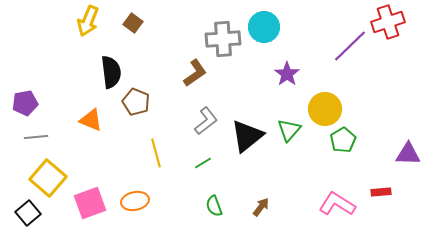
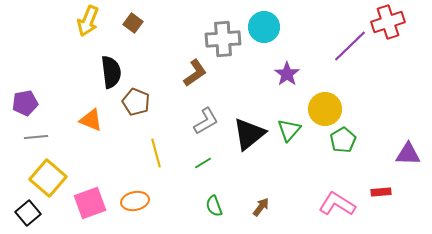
gray L-shape: rotated 8 degrees clockwise
black triangle: moved 2 px right, 2 px up
